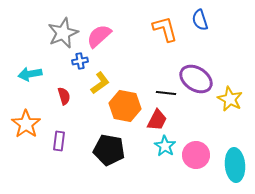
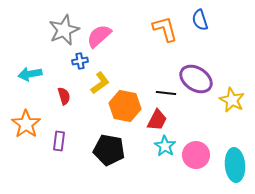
gray star: moved 1 px right, 3 px up
yellow star: moved 2 px right, 1 px down
